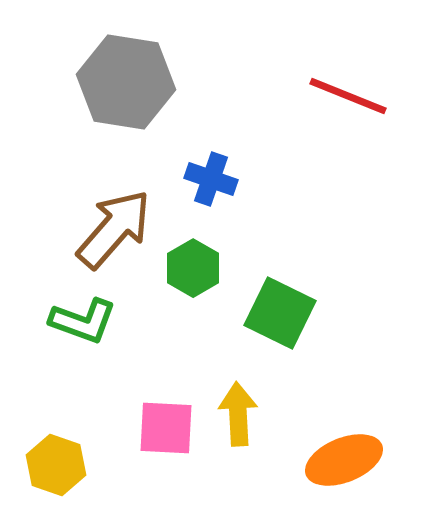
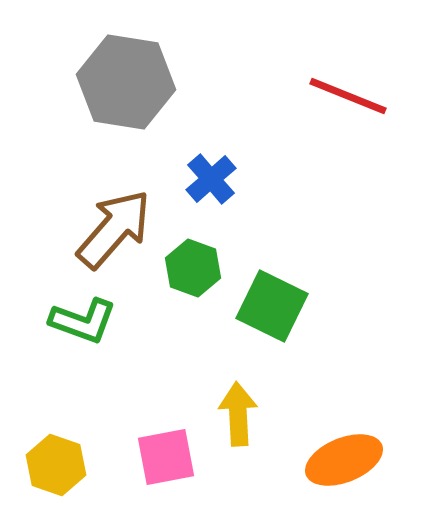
blue cross: rotated 30 degrees clockwise
green hexagon: rotated 10 degrees counterclockwise
green square: moved 8 px left, 7 px up
pink square: moved 29 px down; rotated 14 degrees counterclockwise
